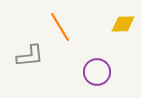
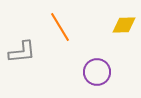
yellow diamond: moved 1 px right, 1 px down
gray L-shape: moved 8 px left, 4 px up
